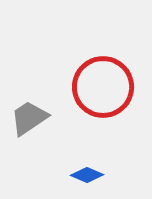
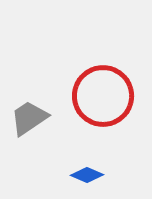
red circle: moved 9 px down
